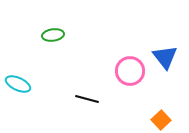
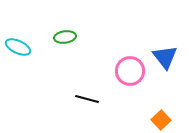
green ellipse: moved 12 px right, 2 px down
cyan ellipse: moved 37 px up
